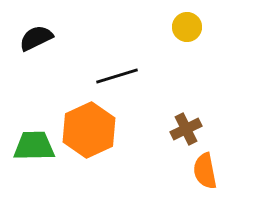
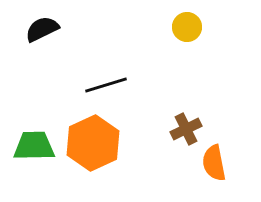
black semicircle: moved 6 px right, 9 px up
black line: moved 11 px left, 9 px down
orange hexagon: moved 4 px right, 13 px down
orange semicircle: moved 9 px right, 8 px up
